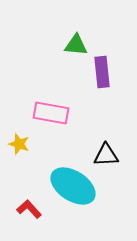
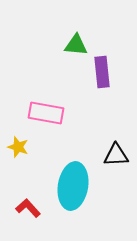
pink rectangle: moved 5 px left
yellow star: moved 1 px left, 3 px down
black triangle: moved 10 px right
cyan ellipse: rotated 66 degrees clockwise
red L-shape: moved 1 px left, 1 px up
